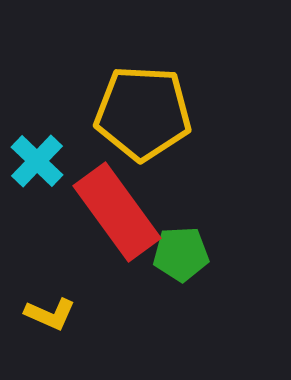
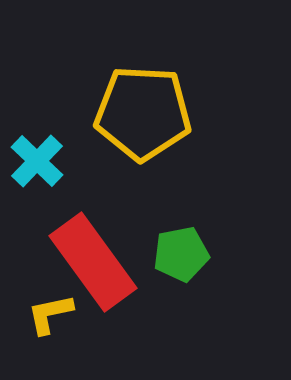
red rectangle: moved 24 px left, 50 px down
green pentagon: rotated 8 degrees counterclockwise
yellow L-shape: rotated 144 degrees clockwise
